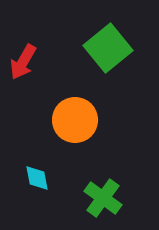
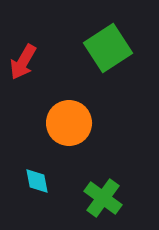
green square: rotated 6 degrees clockwise
orange circle: moved 6 px left, 3 px down
cyan diamond: moved 3 px down
